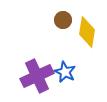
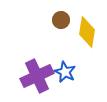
brown circle: moved 2 px left
